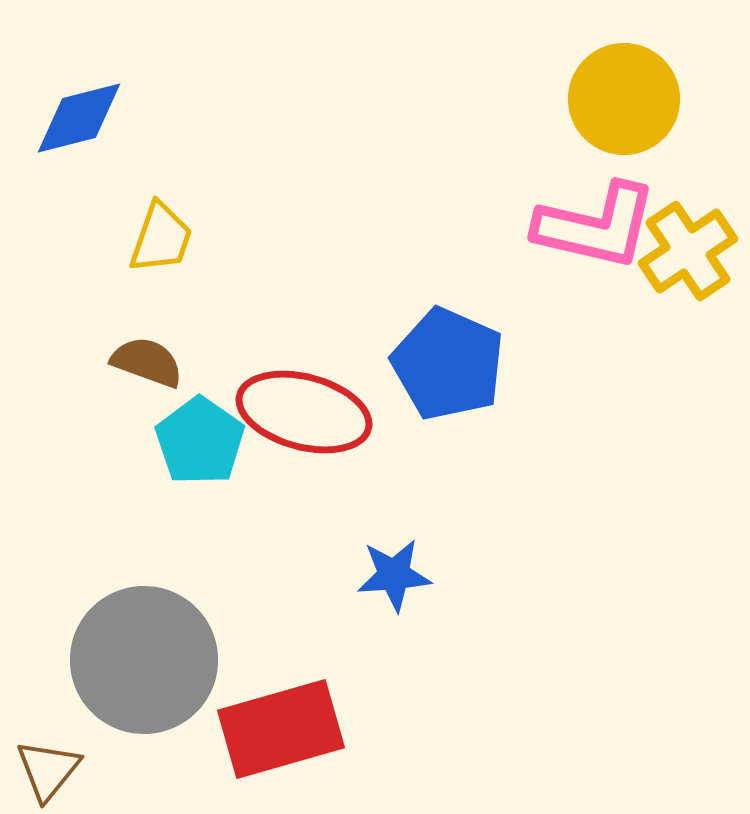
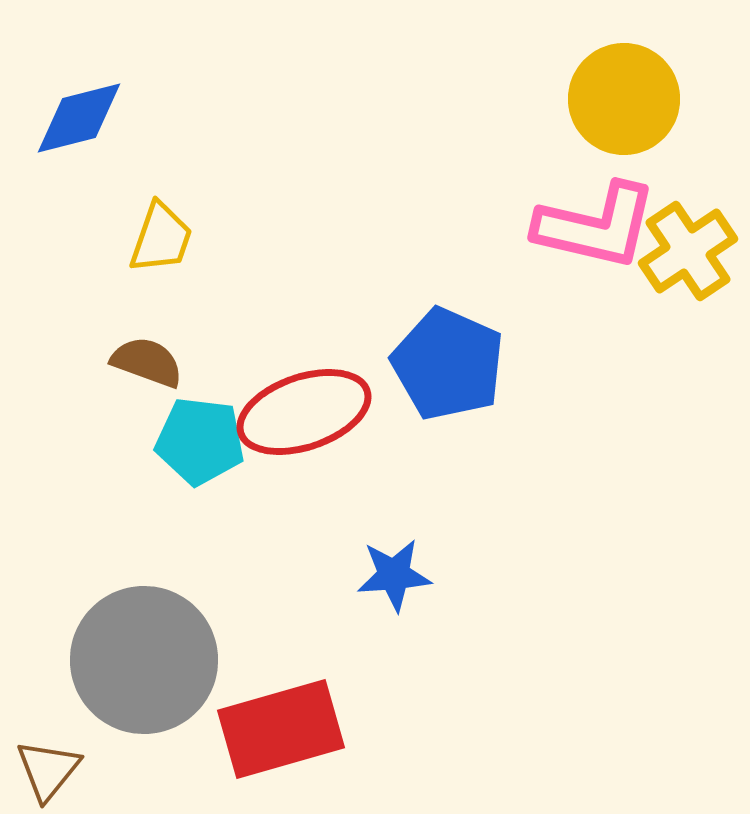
red ellipse: rotated 34 degrees counterclockwise
cyan pentagon: rotated 28 degrees counterclockwise
